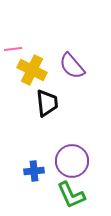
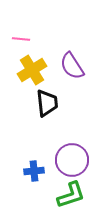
pink line: moved 8 px right, 10 px up; rotated 12 degrees clockwise
purple semicircle: rotated 8 degrees clockwise
yellow cross: rotated 32 degrees clockwise
purple circle: moved 1 px up
green L-shape: rotated 84 degrees counterclockwise
